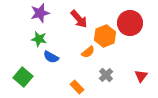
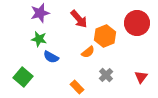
red circle: moved 7 px right
red triangle: moved 1 px down
